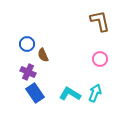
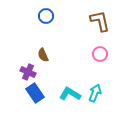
blue circle: moved 19 px right, 28 px up
pink circle: moved 5 px up
